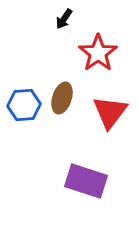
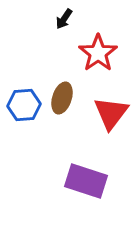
red triangle: moved 1 px right, 1 px down
